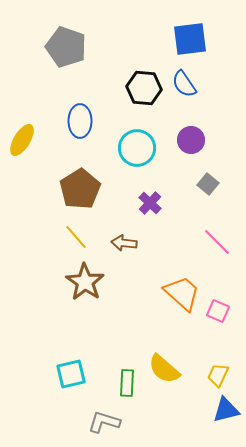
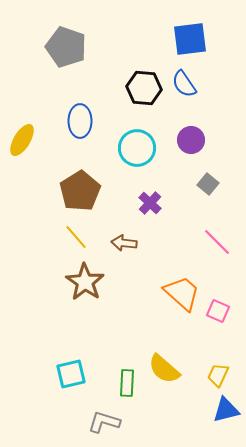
brown pentagon: moved 2 px down
